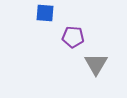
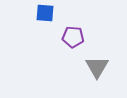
gray triangle: moved 1 px right, 3 px down
